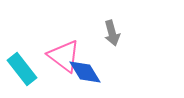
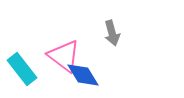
blue diamond: moved 2 px left, 3 px down
